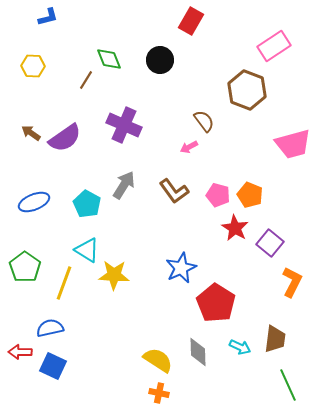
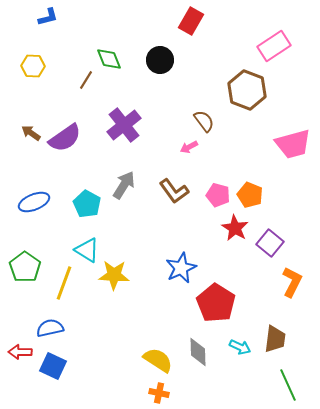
purple cross: rotated 28 degrees clockwise
